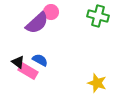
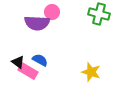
pink circle: moved 1 px right
green cross: moved 1 px right, 2 px up
purple semicircle: rotated 45 degrees clockwise
yellow star: moved 6 px left, 11 px up
